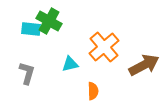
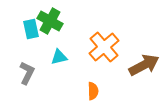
green cross: moved 1 px right
cyan rectangle: rotated 72 degrees clockwise
cyan triangle: moved 11 px left, 7 px up
gray L-shape: rotated 10 degrees clockwise
